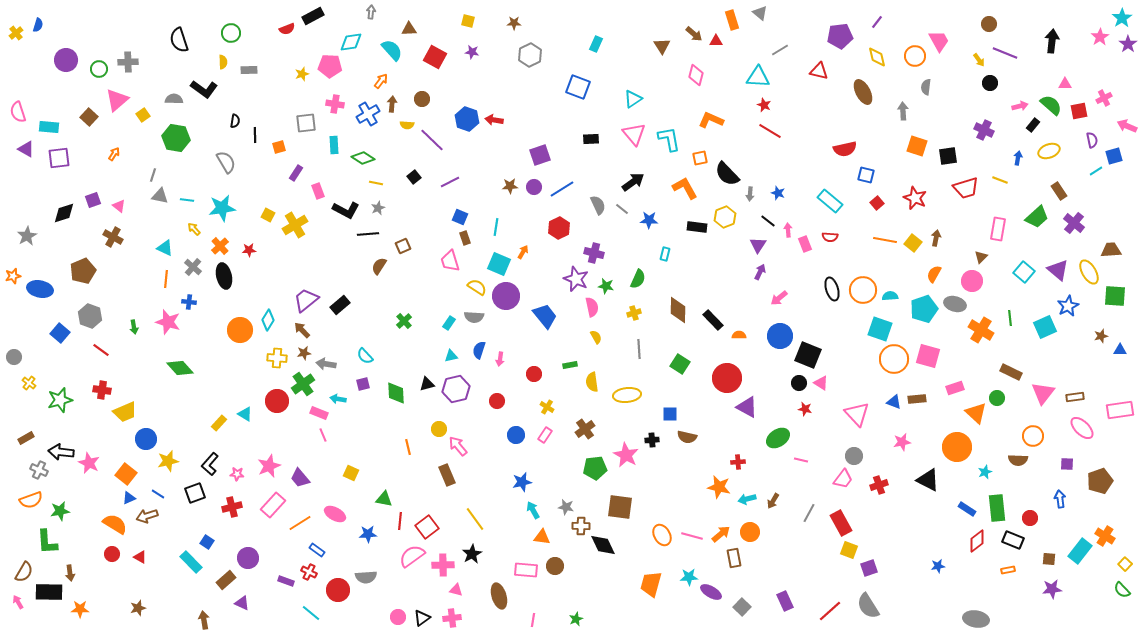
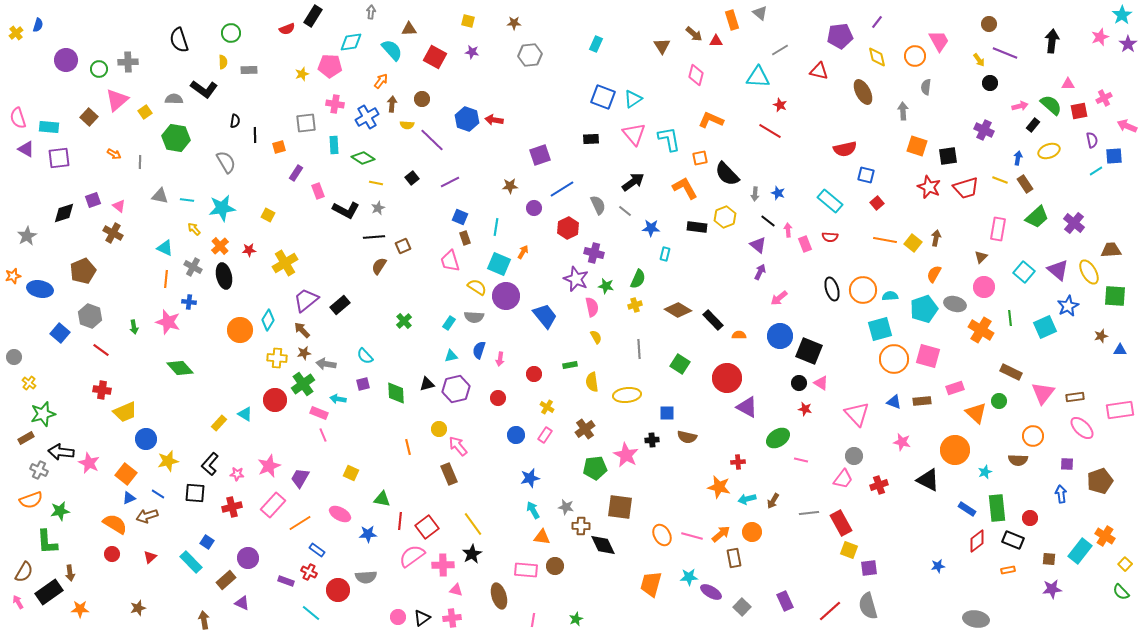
black rectangle at (313, 16): rotated 30 degrees counterclockwise
cyan star at (1122, 18): moved 3 px up
pink star at (1100, 37): rotated 12 degrees clockwise
gray hexagon at (530, 55): rotated 20 degrees clockwise
pink triangle at (1065, 84): moved 3 px right
blue square at (578, 87): moved 25 px right, 10 px down
red star at (764, 105): moved 16 px right
pink semicircle at (18, 112): moved 6 px down
blue cross at (368, 114): moved 1 px left, 3 px down
yellow square at (143, 115): moved 2 px right, 3 px up
orange arrow at (114, 154): rotated 88 degrees clockwise
blue square at (1114, 156): rotated 12 degrees clockwise
gray line at (153, 175): moved 13 px left, 13 px up; rotated 16 degrees counterclockwise
black square at (414, 177): moved 2 px left, 1 px down
purple circle at (534, 187): moved 21 px down
brown rectangle at (1059, 191): moved 34 px left, 7 px up
gray arrow at (750, 194): moved 5 px right
red star at (915, 198): moved 14 px right, 11 px up
gray line at (622, 209): moved 3 px right, 2 px down
blue star at (649, 220): moved 2 px right, 8 px down
yellow cross at (295, 225): moved 10 px left, 38 px down
red hexagon at (559, 228): moved 9 px right
black line at (368, 234): moved 6 px right, 3 px down
brown cross at (113, 237): moved 4 px up
purple triangle at (758, 245): rotated 24 degrees counterclockwise
gray cross at (193, 267): rotated 12 degrees counterclockwise
pink circle at (972, 281): moved 12 px right, 6 px down
brown diamond at (678, 310): rotated 60 degrees counterclockwise
yellow cross at (634, 313): moved 1 px right, 8 px up
cyan square at (880, 329): rotated 35 degrees counterclockwise
black square at (808, 355): moved 1 px right, 4 px up
green circle at (997, 398): moved 2 px right, 3 px down
brown rectangle at (917, 399): moved 5 px right, 2 px down
green star at (60, 400): moved 17 px left, 14 px down
red circle at (277, 401): moved 2 px left, 1 px up
red circle at (497, 401): moved 1 px right, 3 px up
blue square at (670, 414): moved 3 px left, 1 px up
pink star at (902, 442): rotated 24 degrees clockwise
orange circle at (957, 447): moved 2 px left, 3 px down
brown rectangle at (447, 475): moved 2 px right, 1 px up
purple trapezoid at (300, 478): rotated 70 degrees clockwise
blue star at (522, 482): moved 8 px right, 4 px up
black square at (195, 493): rotated 25 degrees clockwise
green triangle at (384, 499): moved 2 px left
blue arrow at (1060, 499): moved 1 px right, 5 px up
gray line at (809, 513): rotated 54 degrees clockwise
pink ellipse at (335, 514): moved 5 px right
yellow line at (475, 519): moved 2 px left, 5 px down
orange circle at (750, 532): moved 2 px right
red triangle at (140, 557): moved 10 px right; rotated 48 degrees clockwise
purple square at (869, 568): rotated 12 degrees clockwise
green semicircle at (1122, 590): moved 1 px left, 2 px down
black rectangle at (49, 592): rotated 36 degrees counterclockwise
gray semicircle at (868, 606): rotated 16 degrees clockwise
